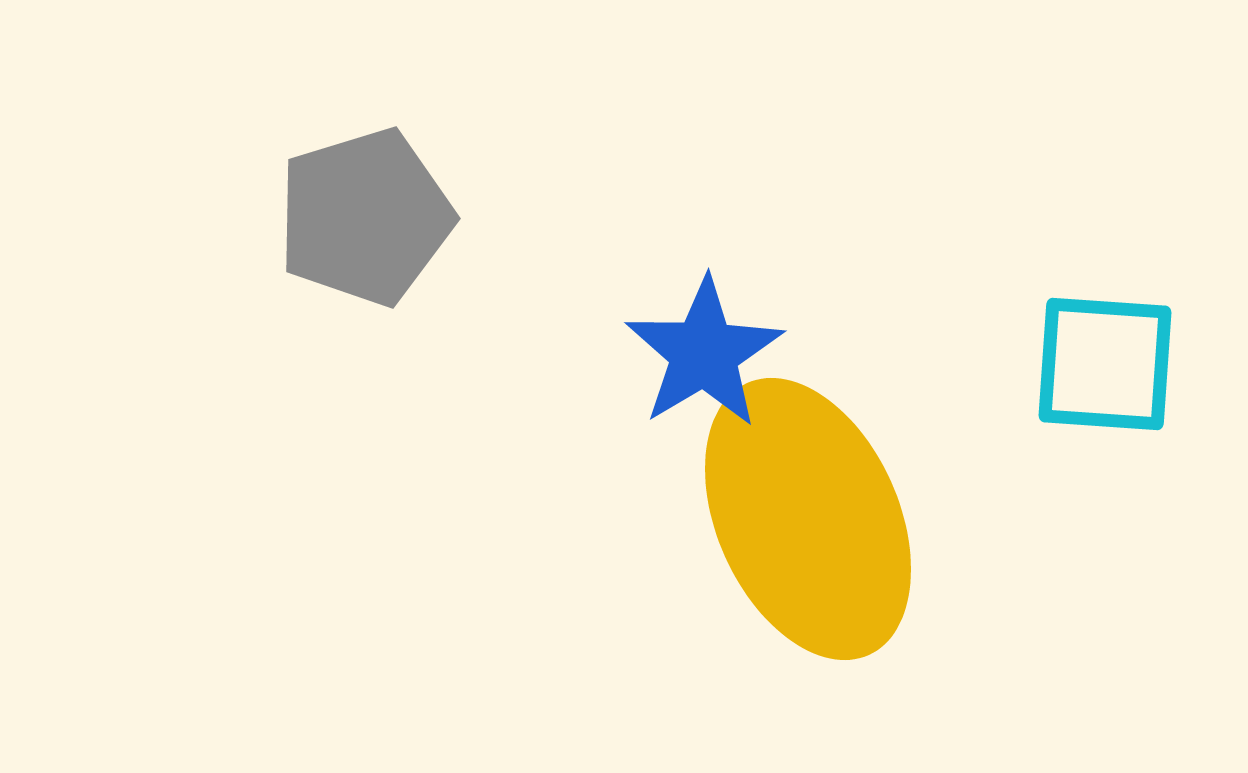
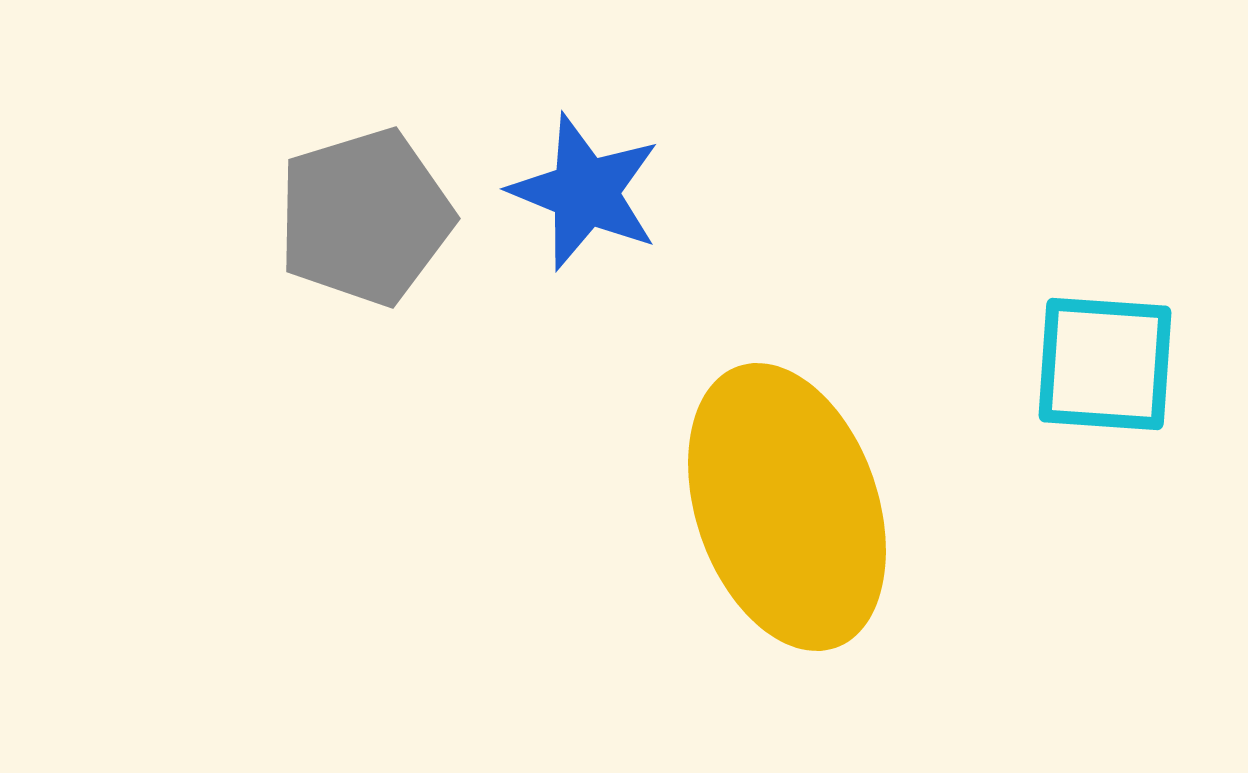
blue star: moved 119 px left, 161 px up; rotated 19 degrees counterclockwise
yellow ellipse: moved 21 px left, 12 px up; rotated 5 degrees clockwise
